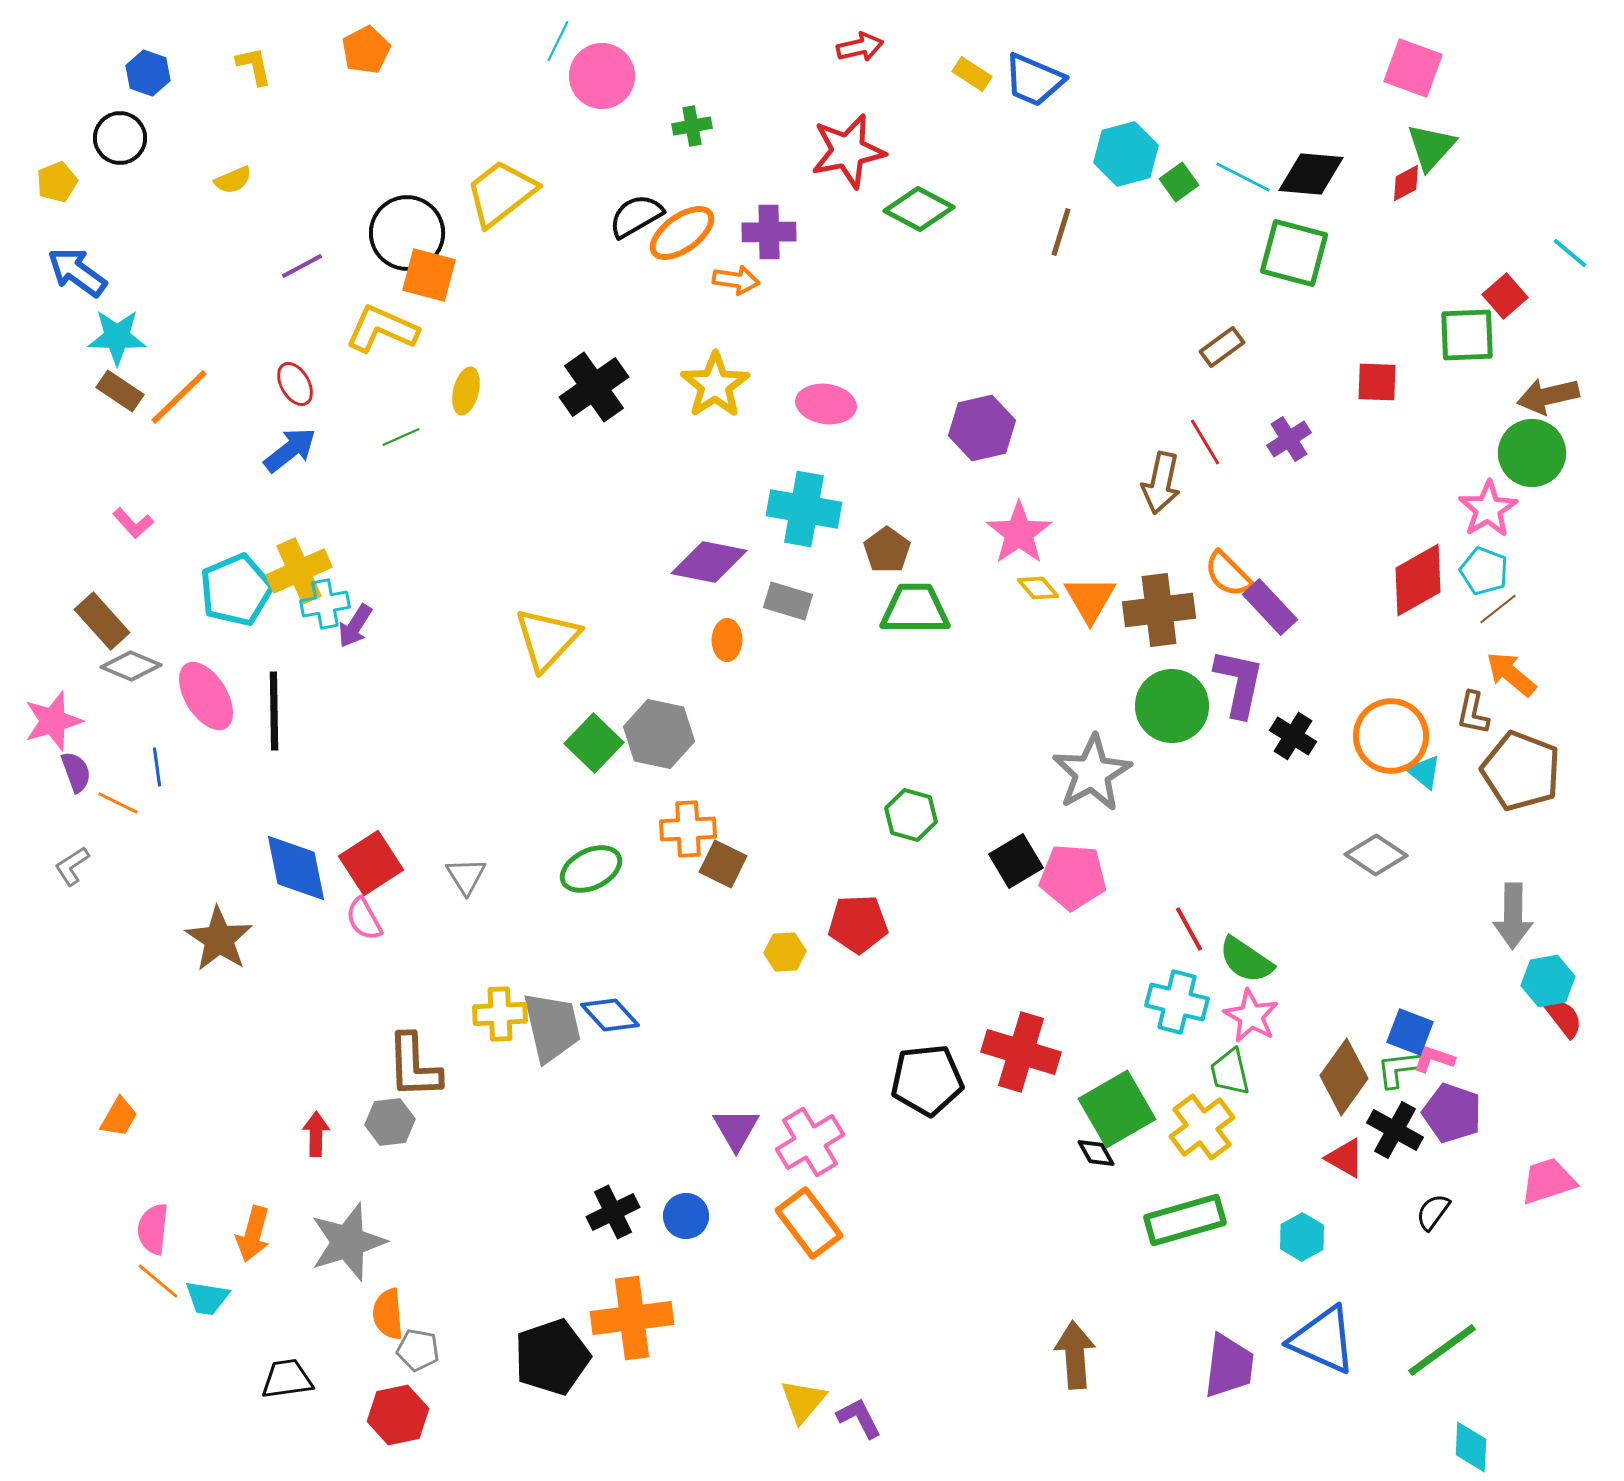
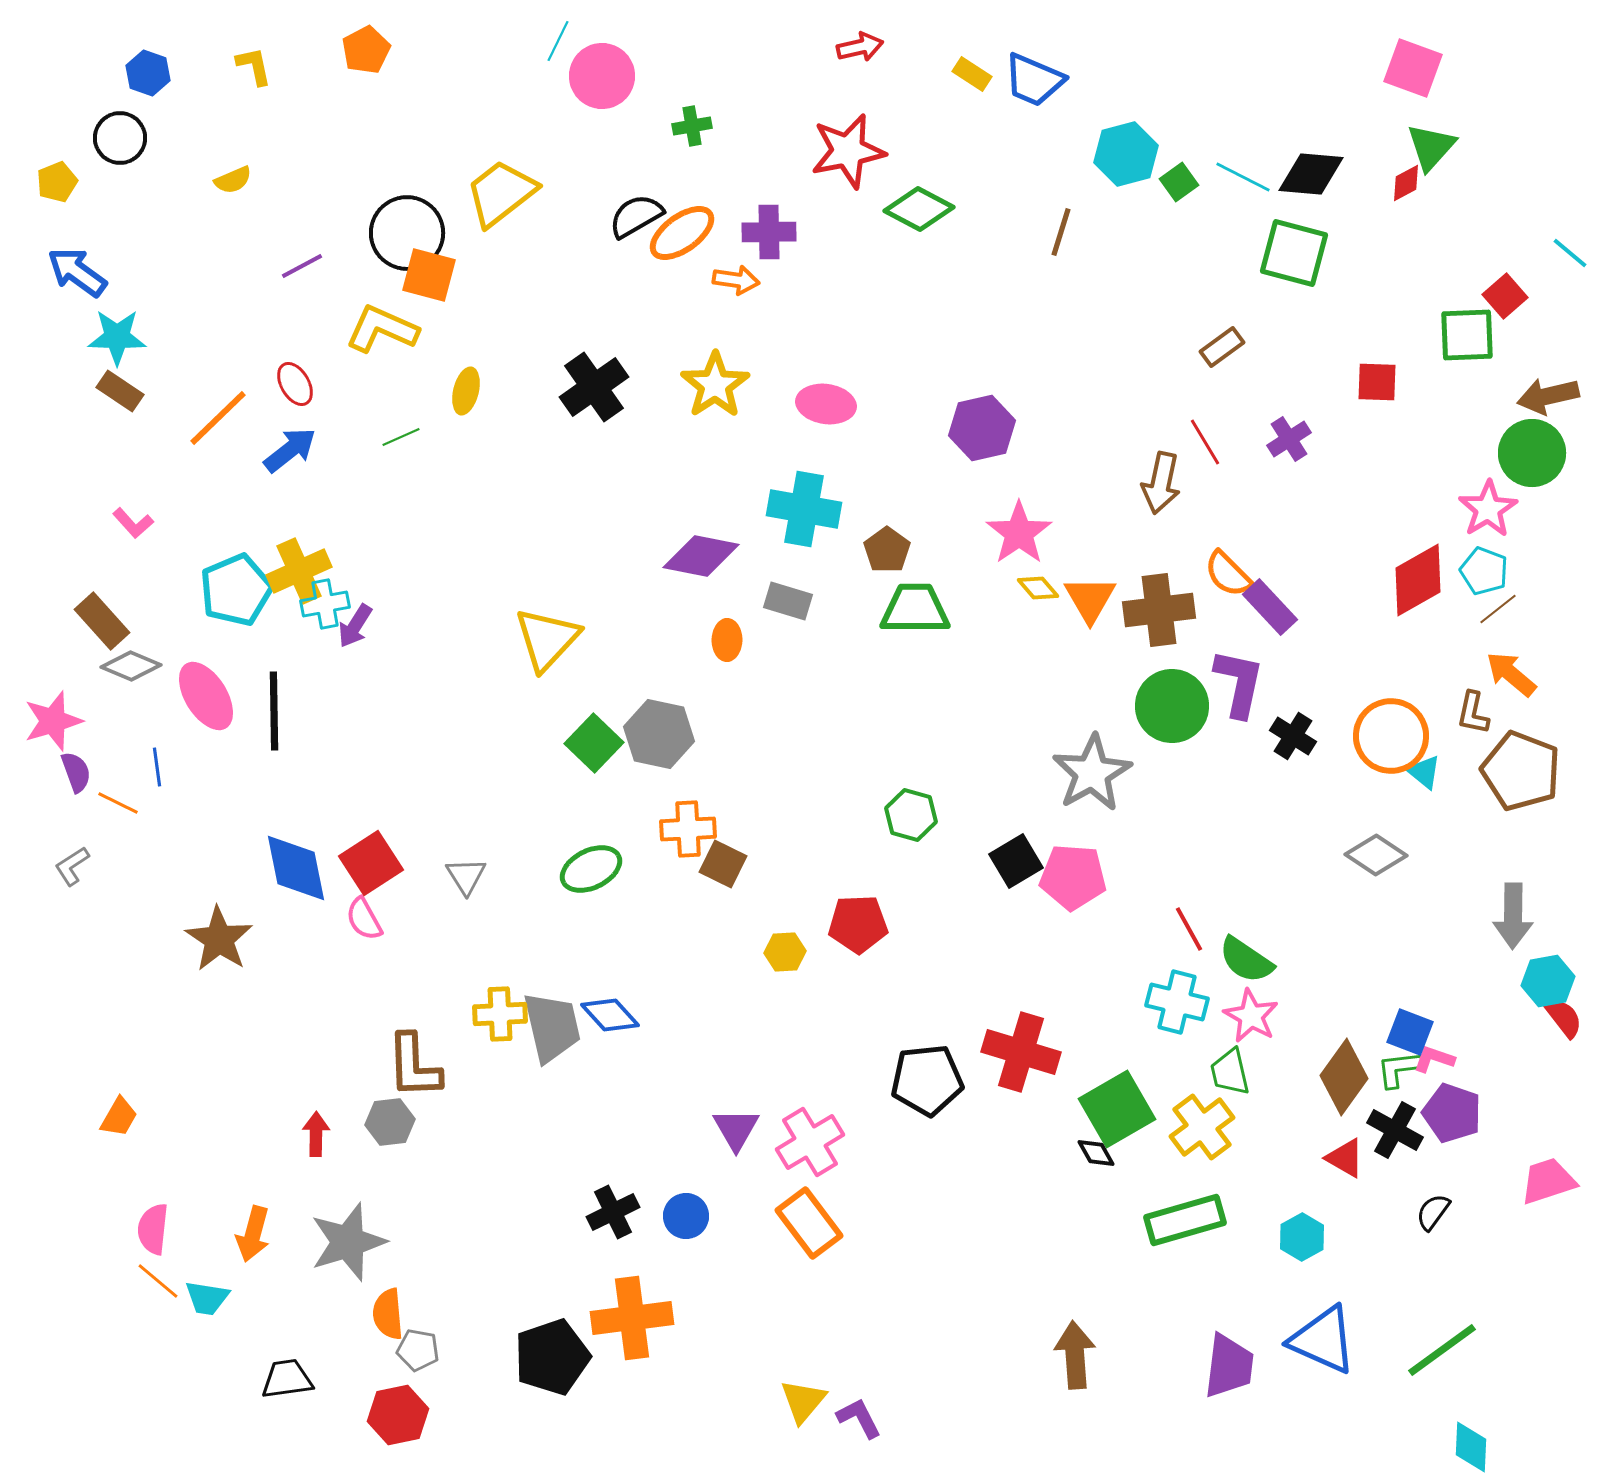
orange line at (179, 397): moved 39 px right, 21 px down
purple diamond at (709, 562): moved 8 px left, 6 px up
